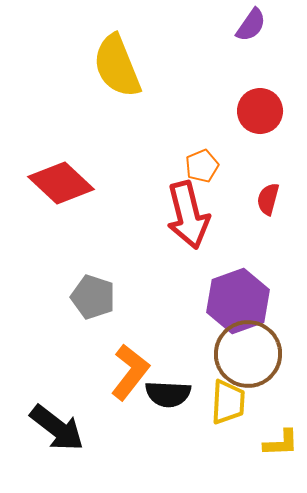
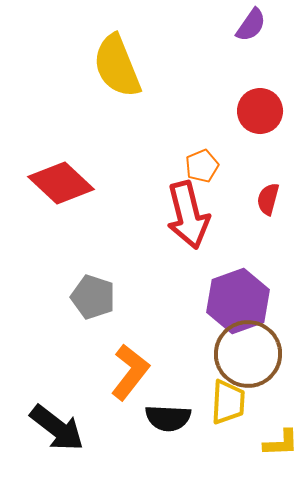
black semicircle: moved 24 px down
